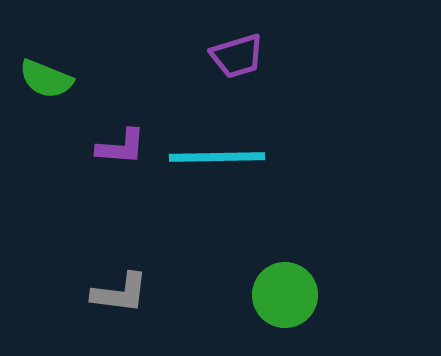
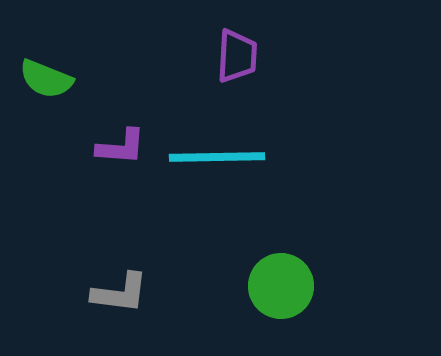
purple trapezoid: rotated 70 degrees counterclockwise
green circle: moved 4 px left, 9 px up
